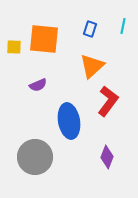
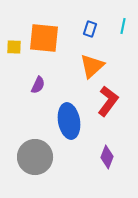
orange square: moved 1 px up
purple semicircle: rotated 42 degrees counterclockwise
